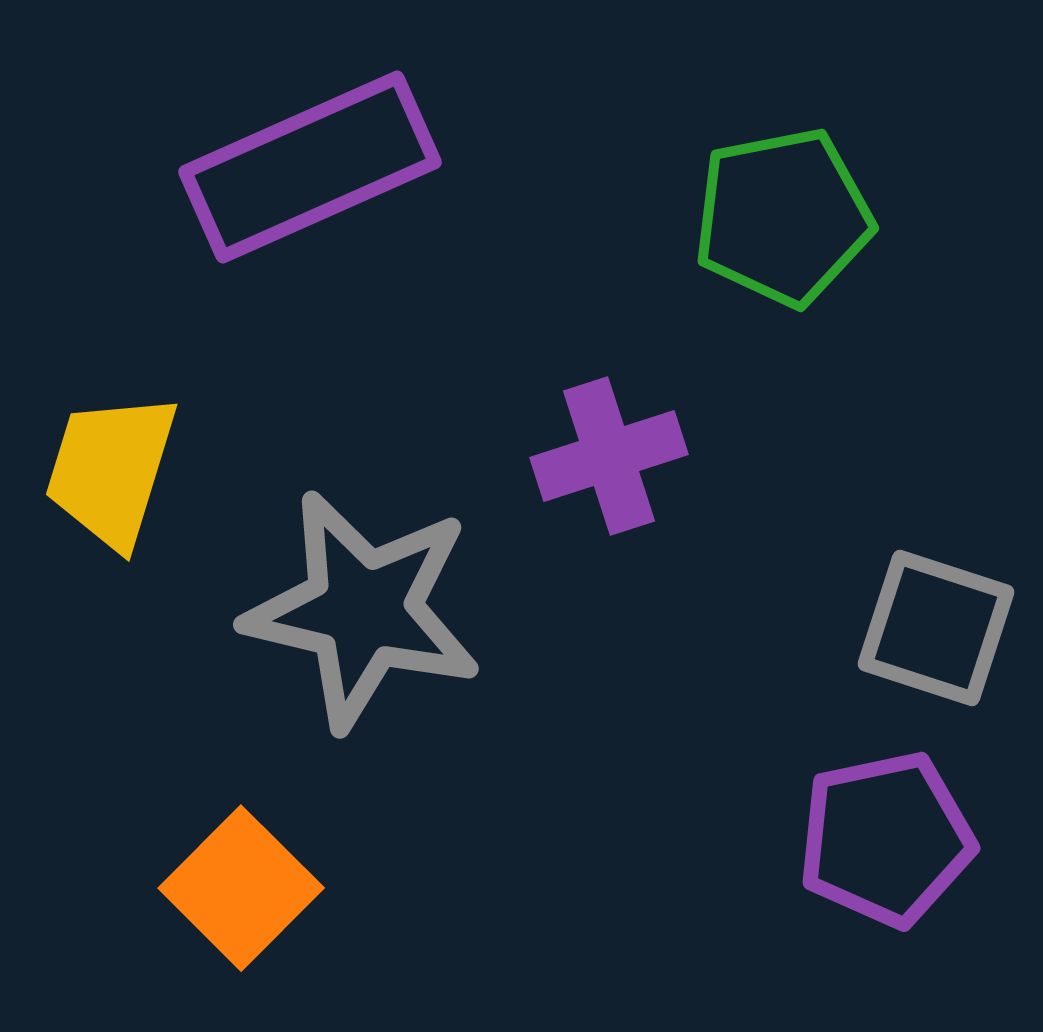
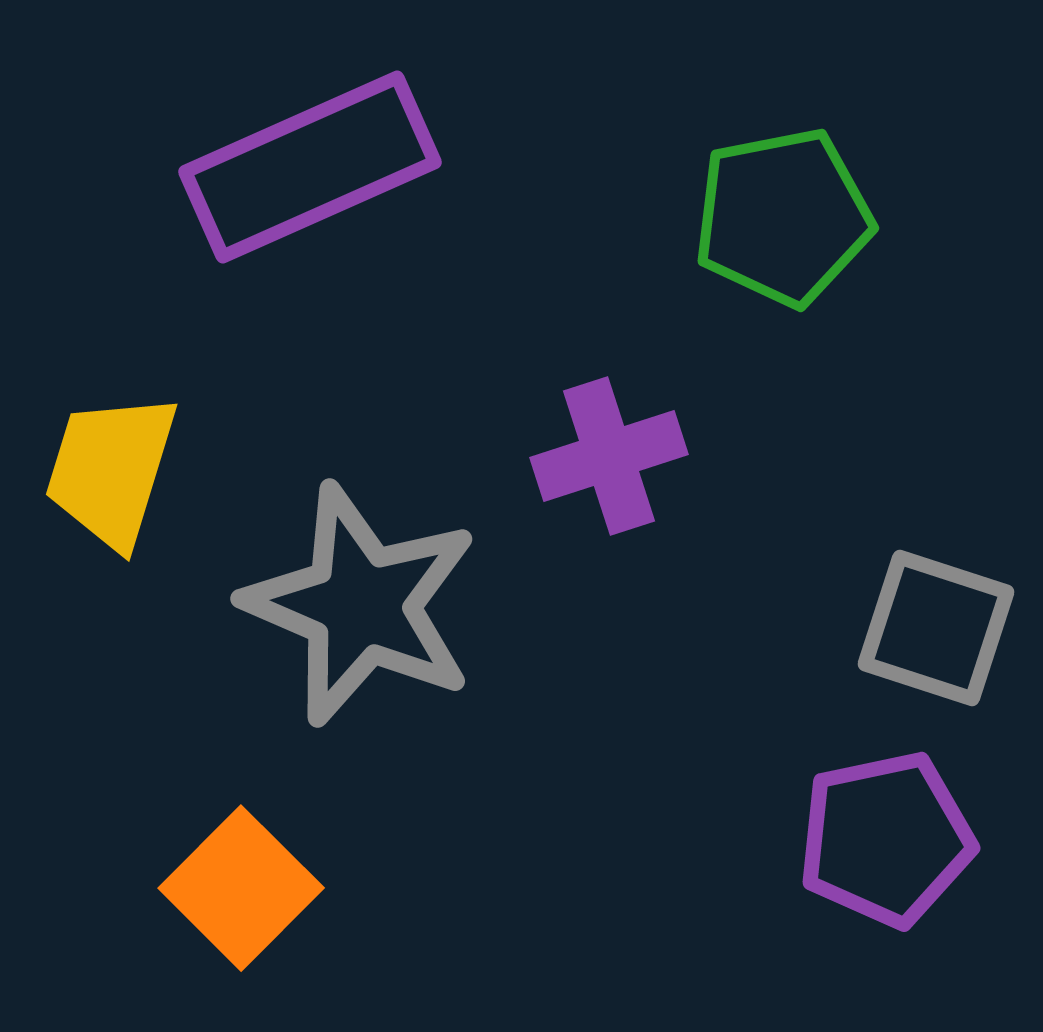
gray star: moved 2 px left, 5 px up; rotated 10 degrees clockwise
